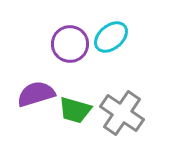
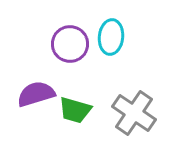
cyan ellipse: rotated 44 degrees counterclockwise
gray cross: moved 12 px right
